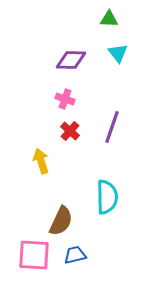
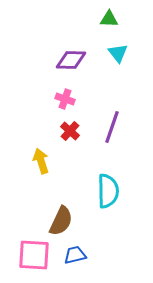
cyan semicircle: moved 1 px right, 6 px up
